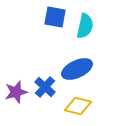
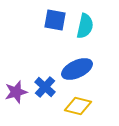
blue square: moved 3 px down
